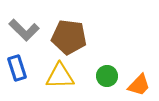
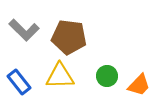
blue rectangle: moved 2 px right, 14 px down; rotated 20 degrees counterclockwise
